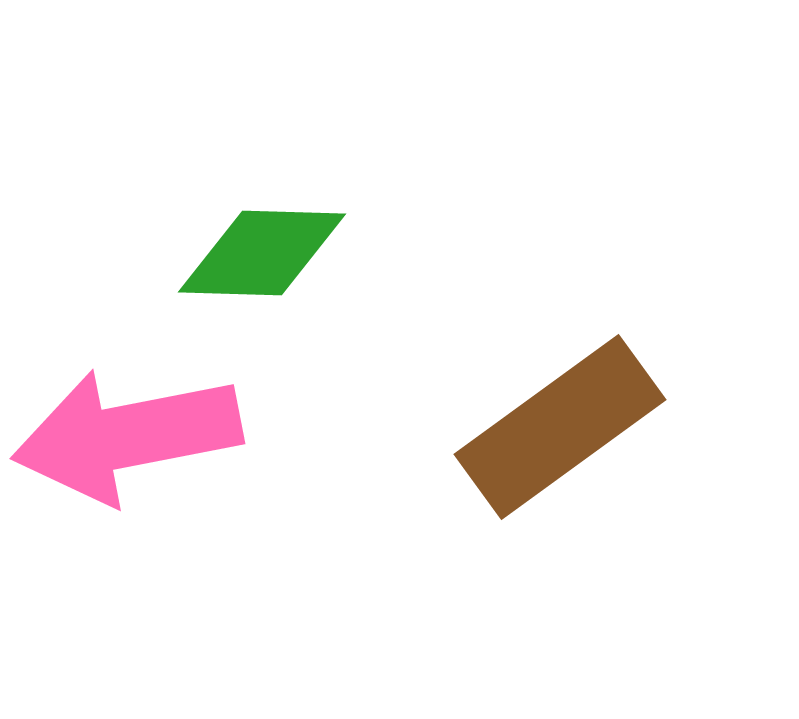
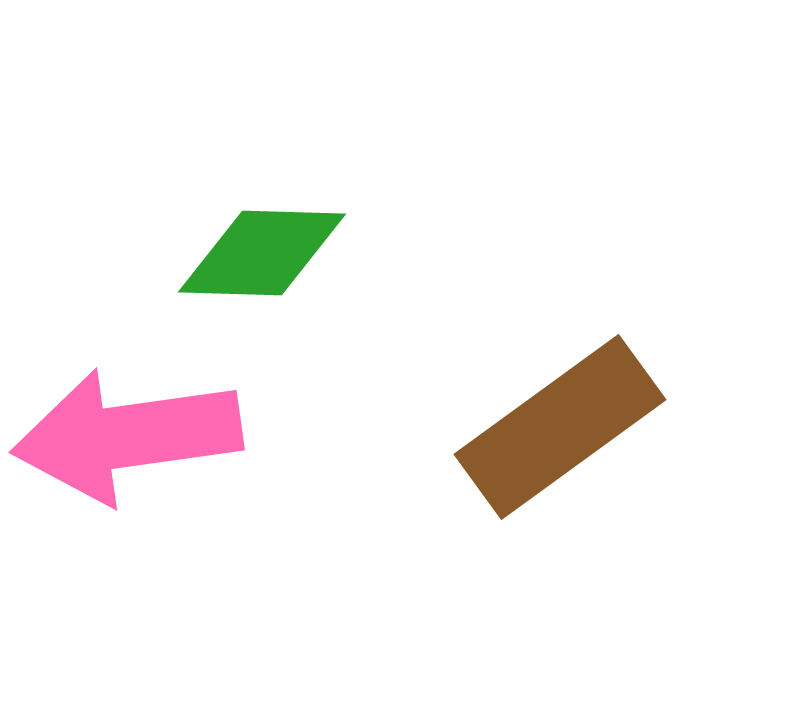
pink arrow: rotated 3 degrees clockwise
